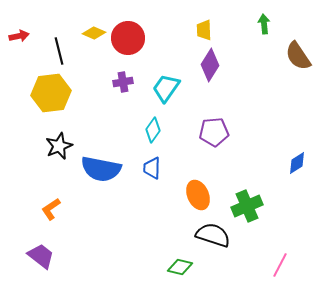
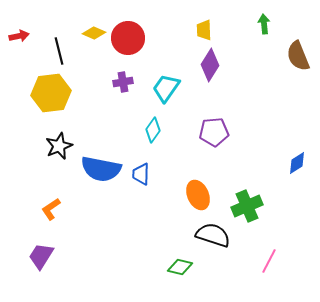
brown semicircle: rotated 12 degrees clockwise
blue trapezoid: moved 11 px left, 6 px down
purple trapezoid: rotated 96 degrees counterclockwise
pink line: moved 11 px left, 4 px up
